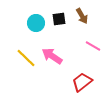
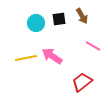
yellow line: rotated 55 degrees counterclockwise
